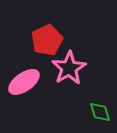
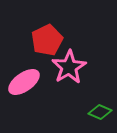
pink star: moved 1 px up
green diamond: rotated 50 degrees counterclockwise
